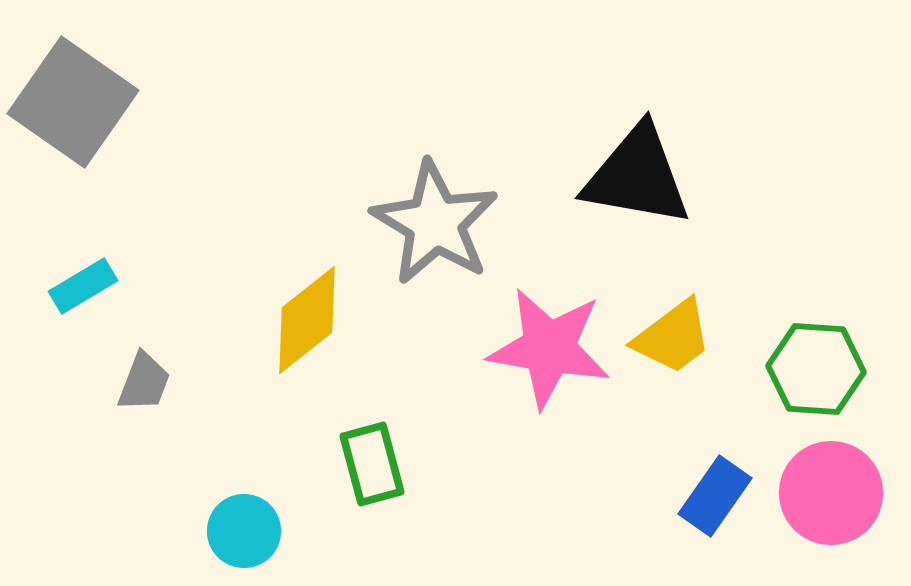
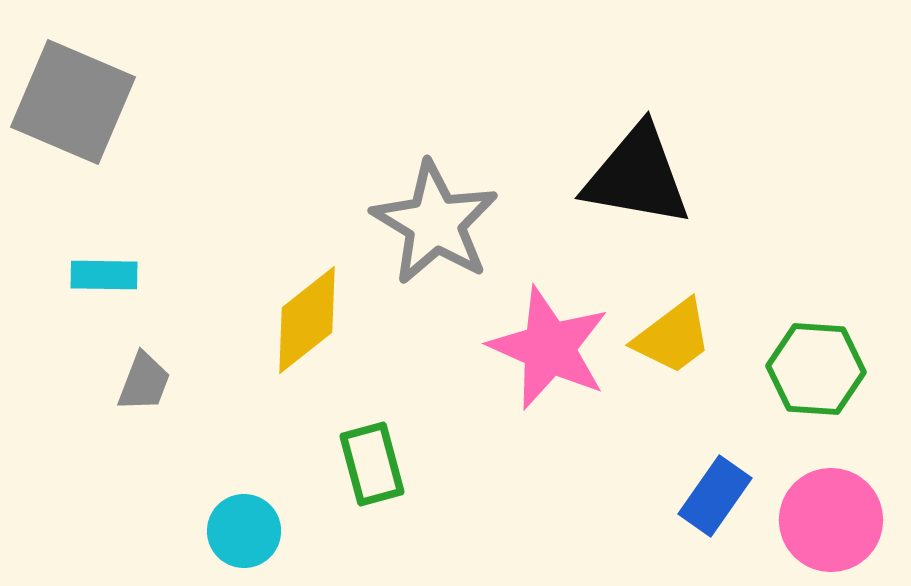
gray square: rotated 12 degrees counterclockwise
cyan rectangle: moved 21 px right, 11 px up; rotated 32 degrees clockwise
pink star: rotated 14 degrees clockwise
pink circle: moved 27 px down
